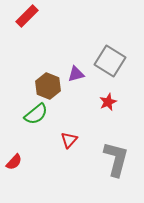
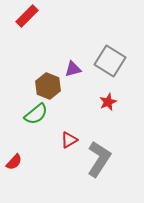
purple triangle: moved 3 px left, 5 px up
red triangle: rotated 18 degrees clockwise
gray L-shape: moved 17 px left; rotated 18 degrees clockwise
